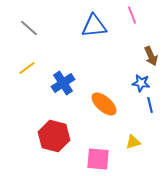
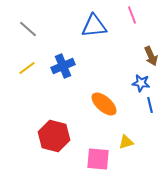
gray line: moved 1 px left, 1 px down
blue cross: moved 17 px up; rotated 10 degrees clockwise
yellow triangle: moved 7 px left
